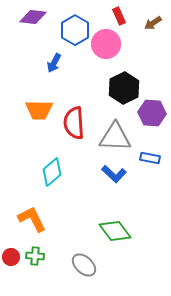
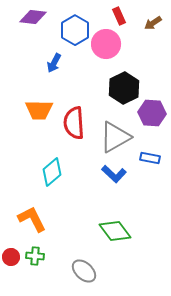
gray triangle: rotated 32 degrees counterclockwise
gray ellipse: moved 6 px down
